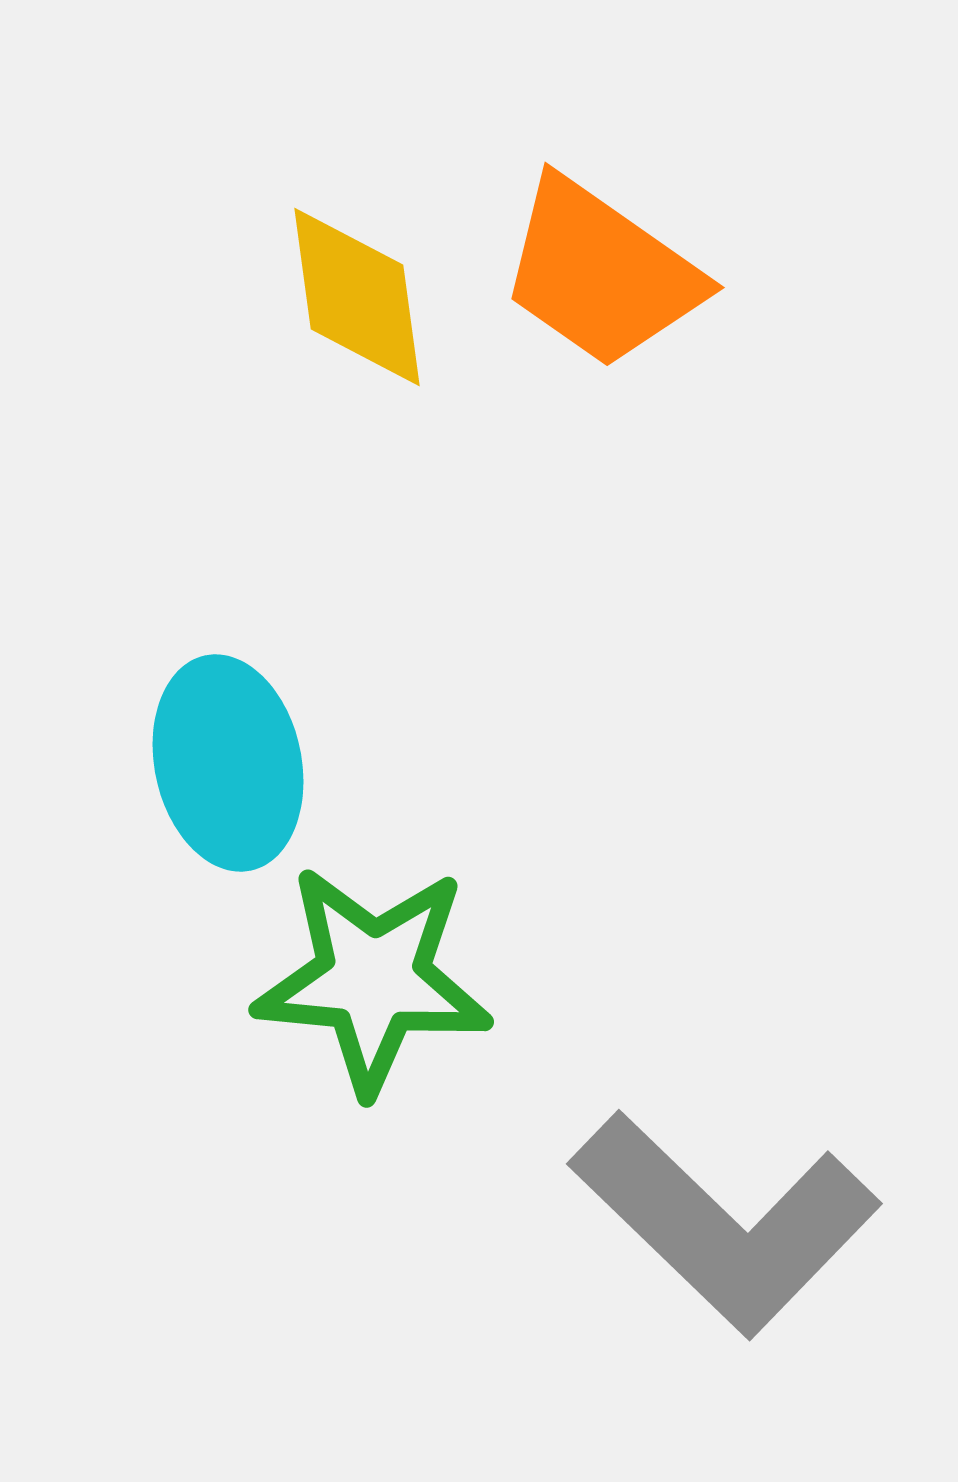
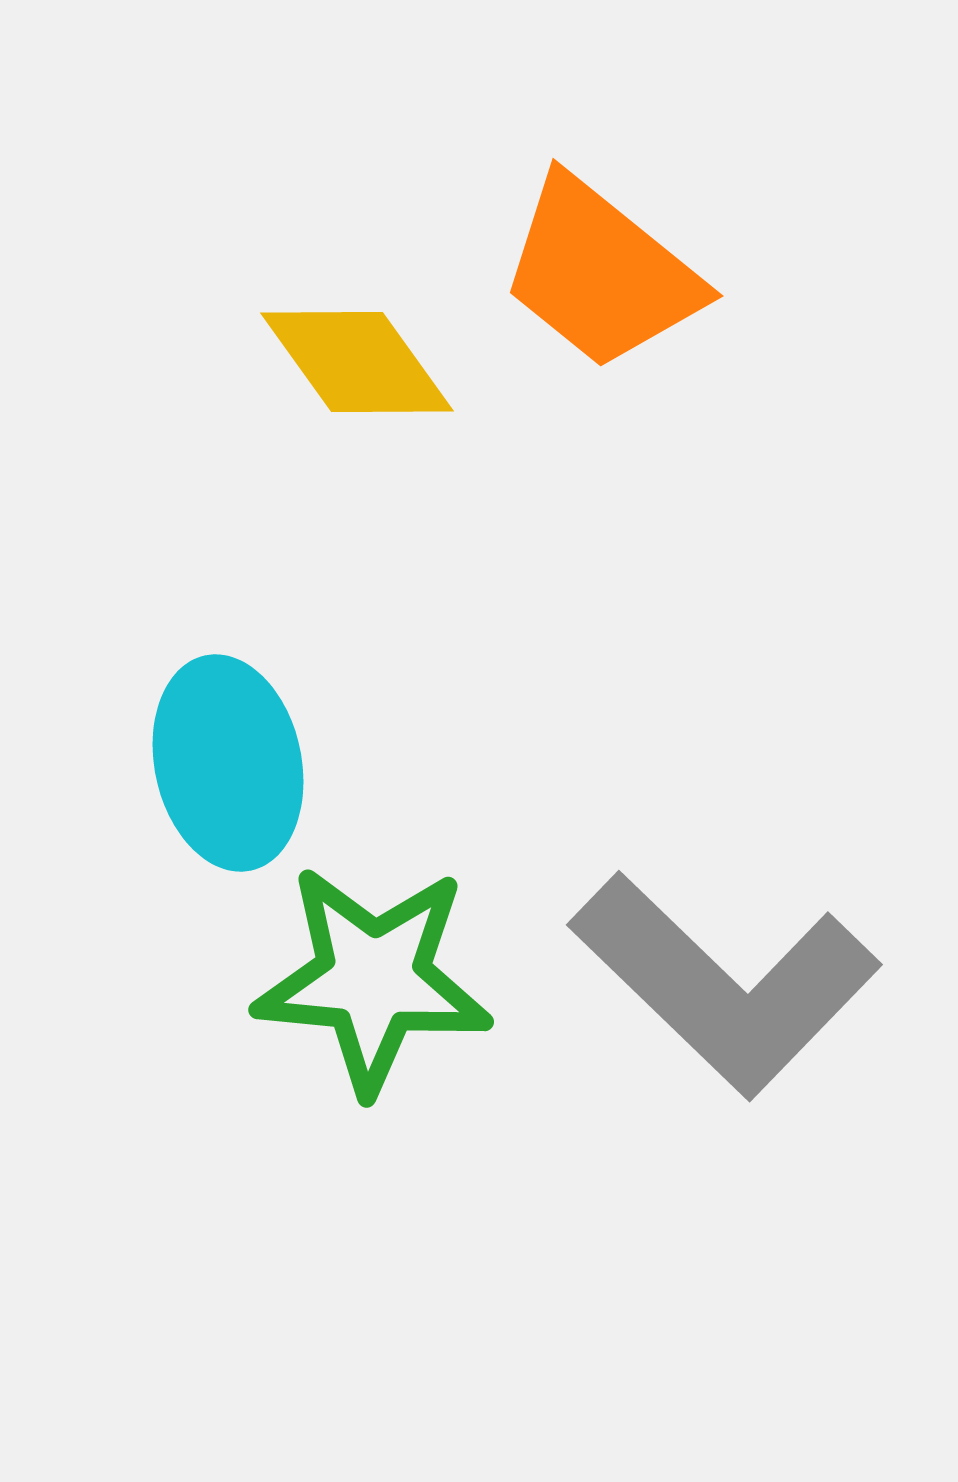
orange trapezoid: rotated 4 degrees clockwise
yellow diamond: moved 65 px down; rotated 28 degrees counterclockwise
gray L-shape: moved 239 px up
